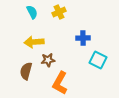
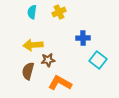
cyan semicircle: rotated 144 degrees counterclockwise
yellow arrow: moved 1 px left, 3 px down
cyan square: rotated 12 degrees clockwise
brown semicircle: moved 2 px right
orange L-shape: rotated 90 degrees clockwise
